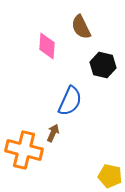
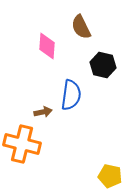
blue semicircle: moved 1 px right, 6 px up; rotated 16 degrees counterclockwise
brown arrow: moved 10 px left, 21 px up; rotated 54 degrees clockwise
orange cross: moved 2 px left, 6 px up
